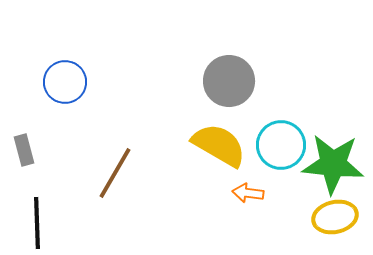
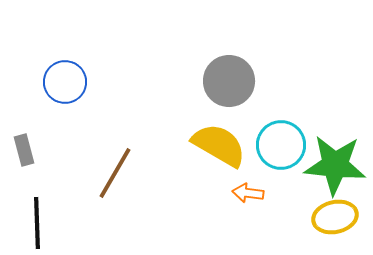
green star: moved 2 px right, 1 px down
